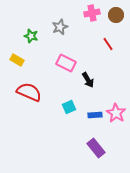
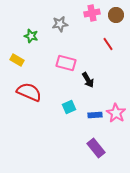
gray star: moved 3 px up; rotated 14 degrees clockwise
pink rectangle: rotated 12 degrees counterclockwise
